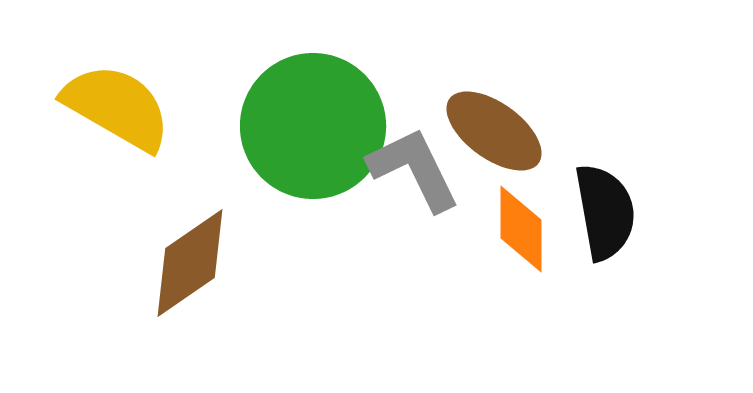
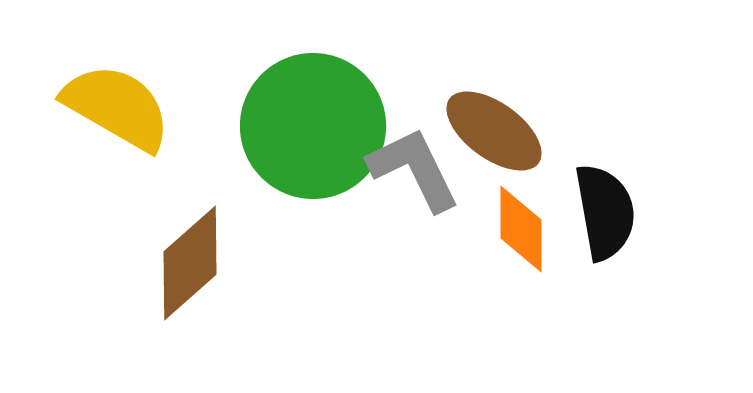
brown diamond: rotated 7 degrees counterclockwise
